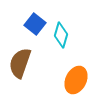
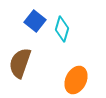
blue square: moved 3 px up
cyan diamond: moved 1 px right, 6 px up
